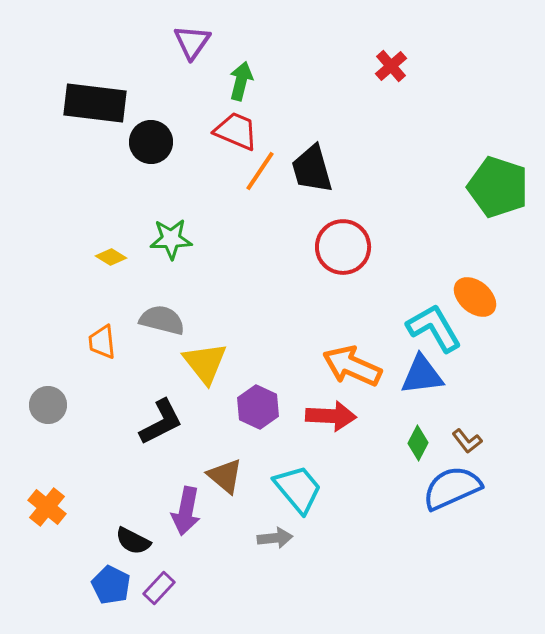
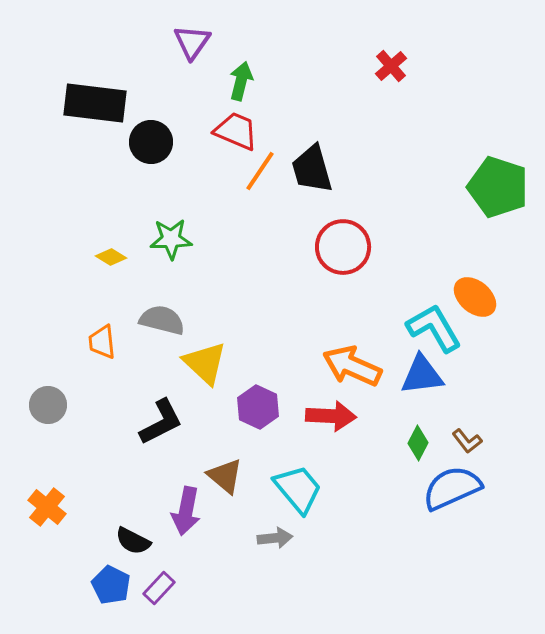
yellow triangle: rotated 9 degrees counterclockwise
